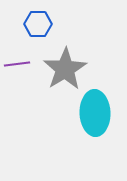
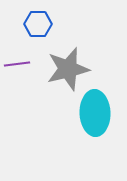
gray star: moved 3 px right; rotated 18 degrees clockwise
